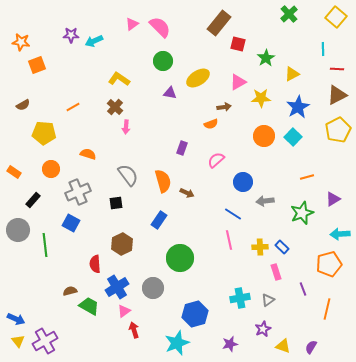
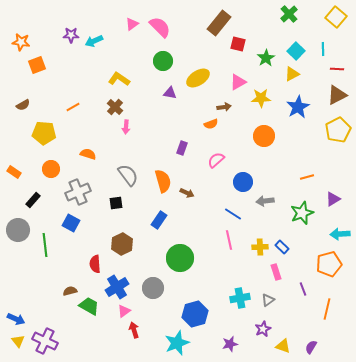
cyan square at (293, 137): moved 3 px right, 86 px up
purple cross at (45, 341): rotated 35 degrees counterclockwise
